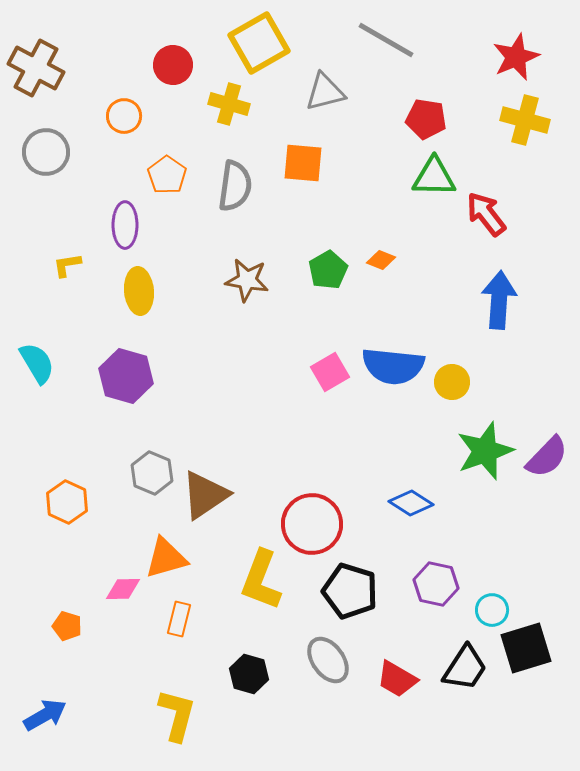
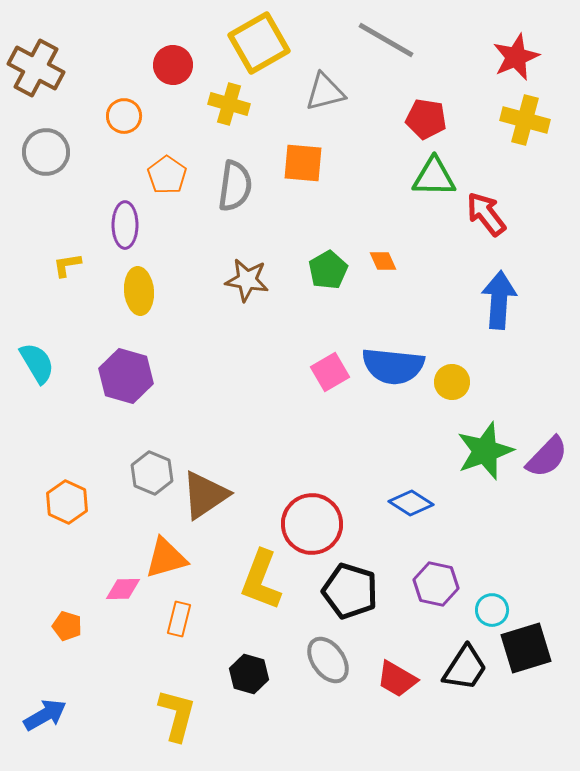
orange diamond at (381, 260): moved 2 px right, 1 px down; rotated 44 degrees clockwise
